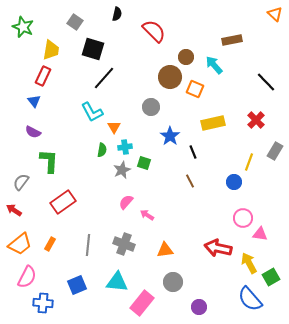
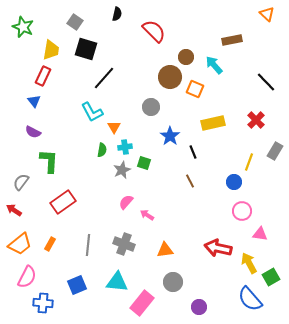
orange triangle at (275, 14): moved 8 px left
black square at (93, 49): moved 7 px left
pink circle at (243, 218): moved 1 px left, 7 px up
